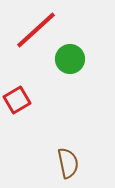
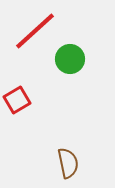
red line: moved 1 px left, 1 px down
